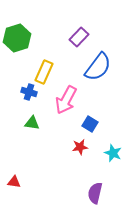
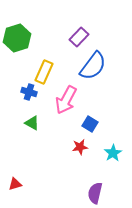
blue semicircle: moved 5 px left, 1 px up
green triangle: rotated 21 degrees clockwise
cyan star: rotated 18 degrees clockwise
red triangle: moved 1 px right, 2 px down; rotated 24 degrees counterclockwise
